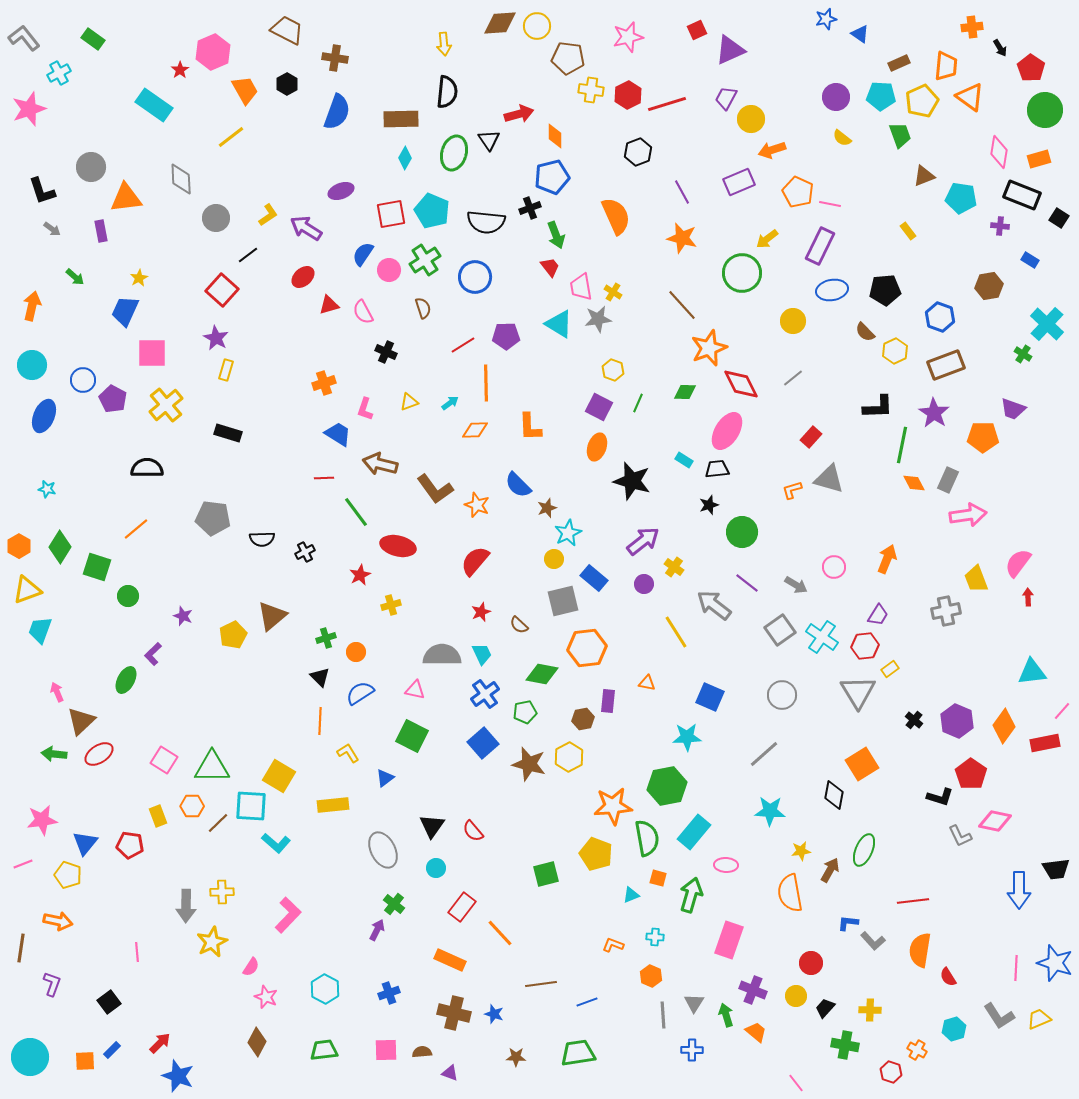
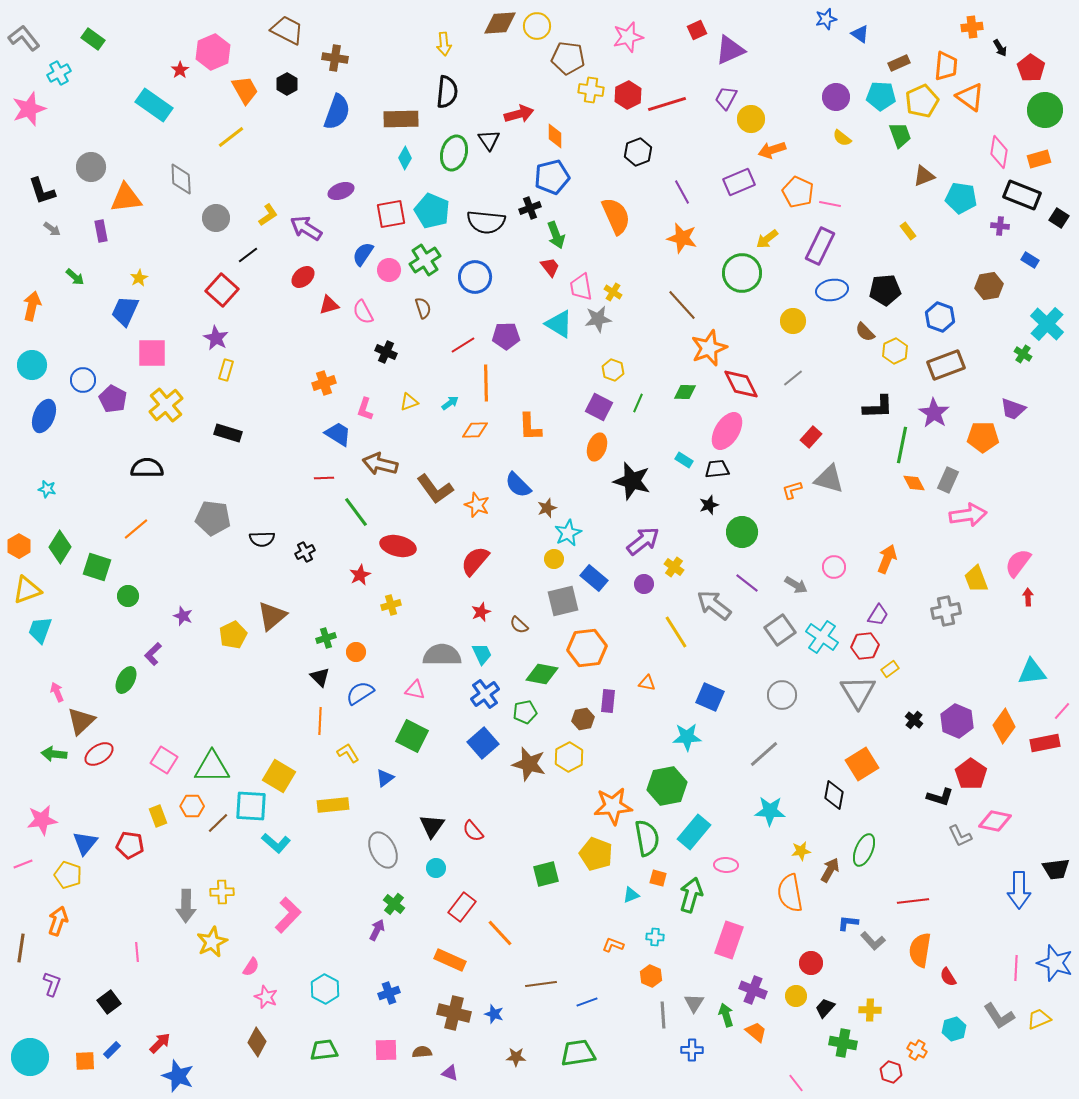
orange arrow at (58, 921): rotated 84 degrees counterclockwise
green cross at (845, 1045): moved 2 px left, 2 px up
